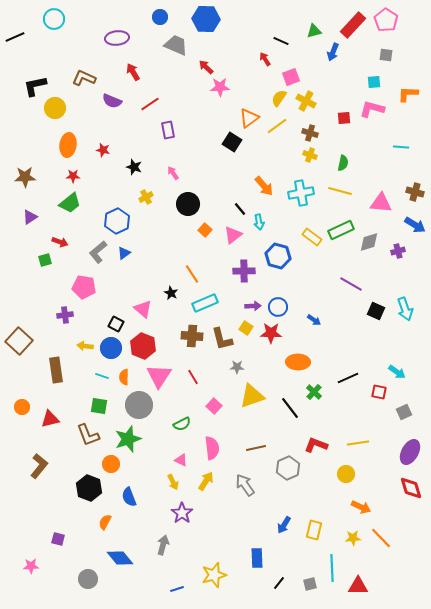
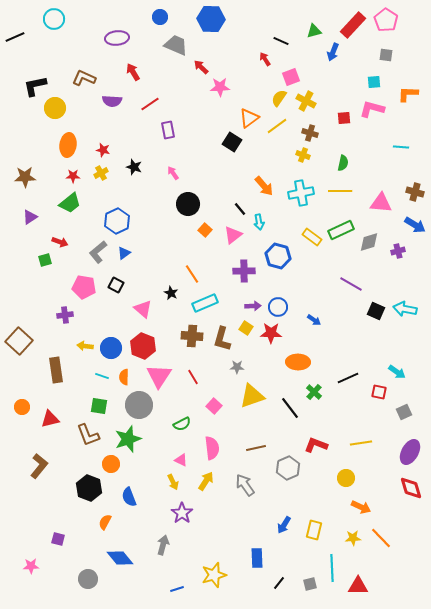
blue hexagon at (206, 19): moved 5 px right
red arrow at (206, 67): moved 5 px left
purple semicircle at (112, 101): rotated 18 degrees counterclockwise
yellow cross at (310, 155): moved 7 px left
yellow line at (340, 191): rotated 15 degrees counterclockwise
yellow cross at (146, 197): moved 45 px left, 24 px up
cyan arrow at (405, 309): rotated 120 degrees clockwise
black square at (116, 324): moved 39 px up
brown L-shape at (222, 339): rotated 30 degrees clockwise
yellow line at (358, 443): moved 3 px right
yellow circle at (346, 474): moved 4 px down
